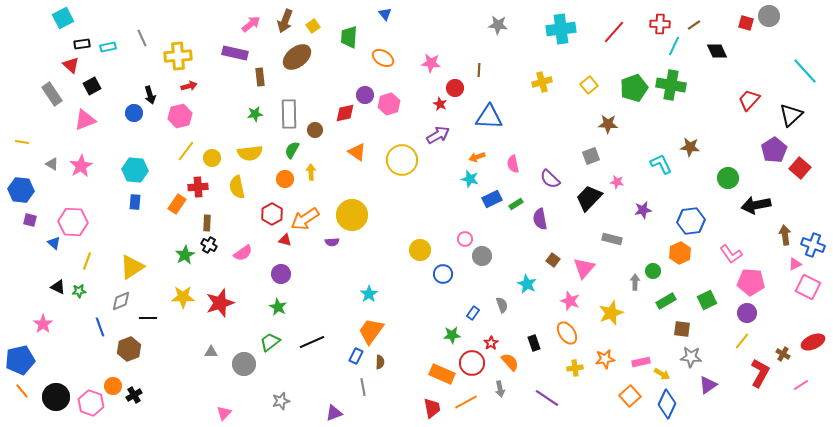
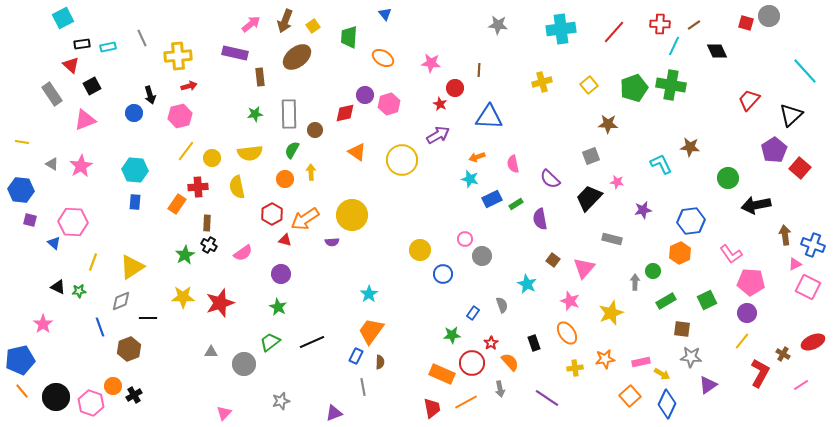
yellow line at (87, 261): moved 6 px right, 1 px down
